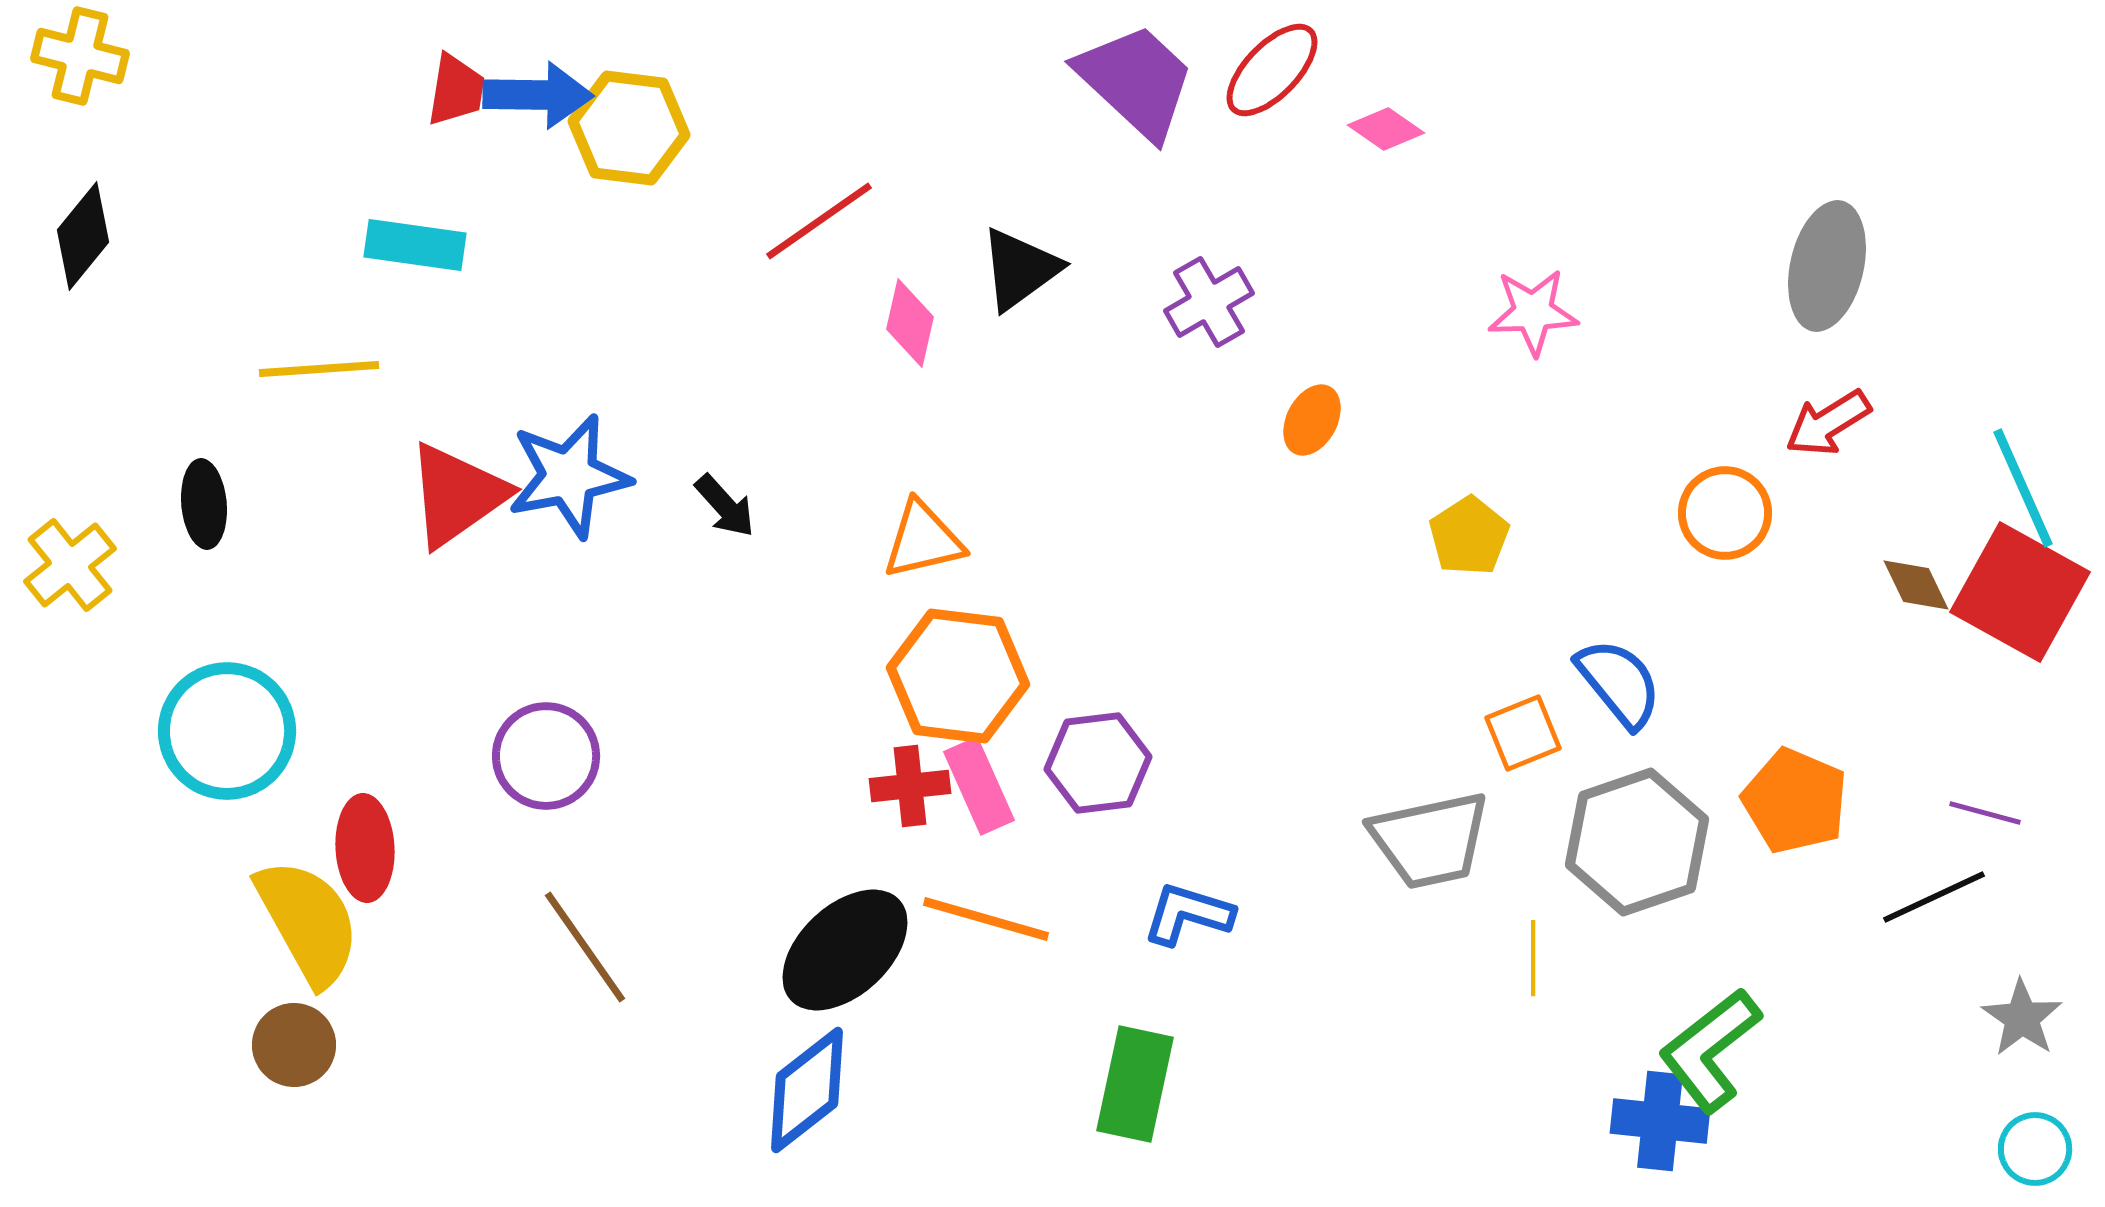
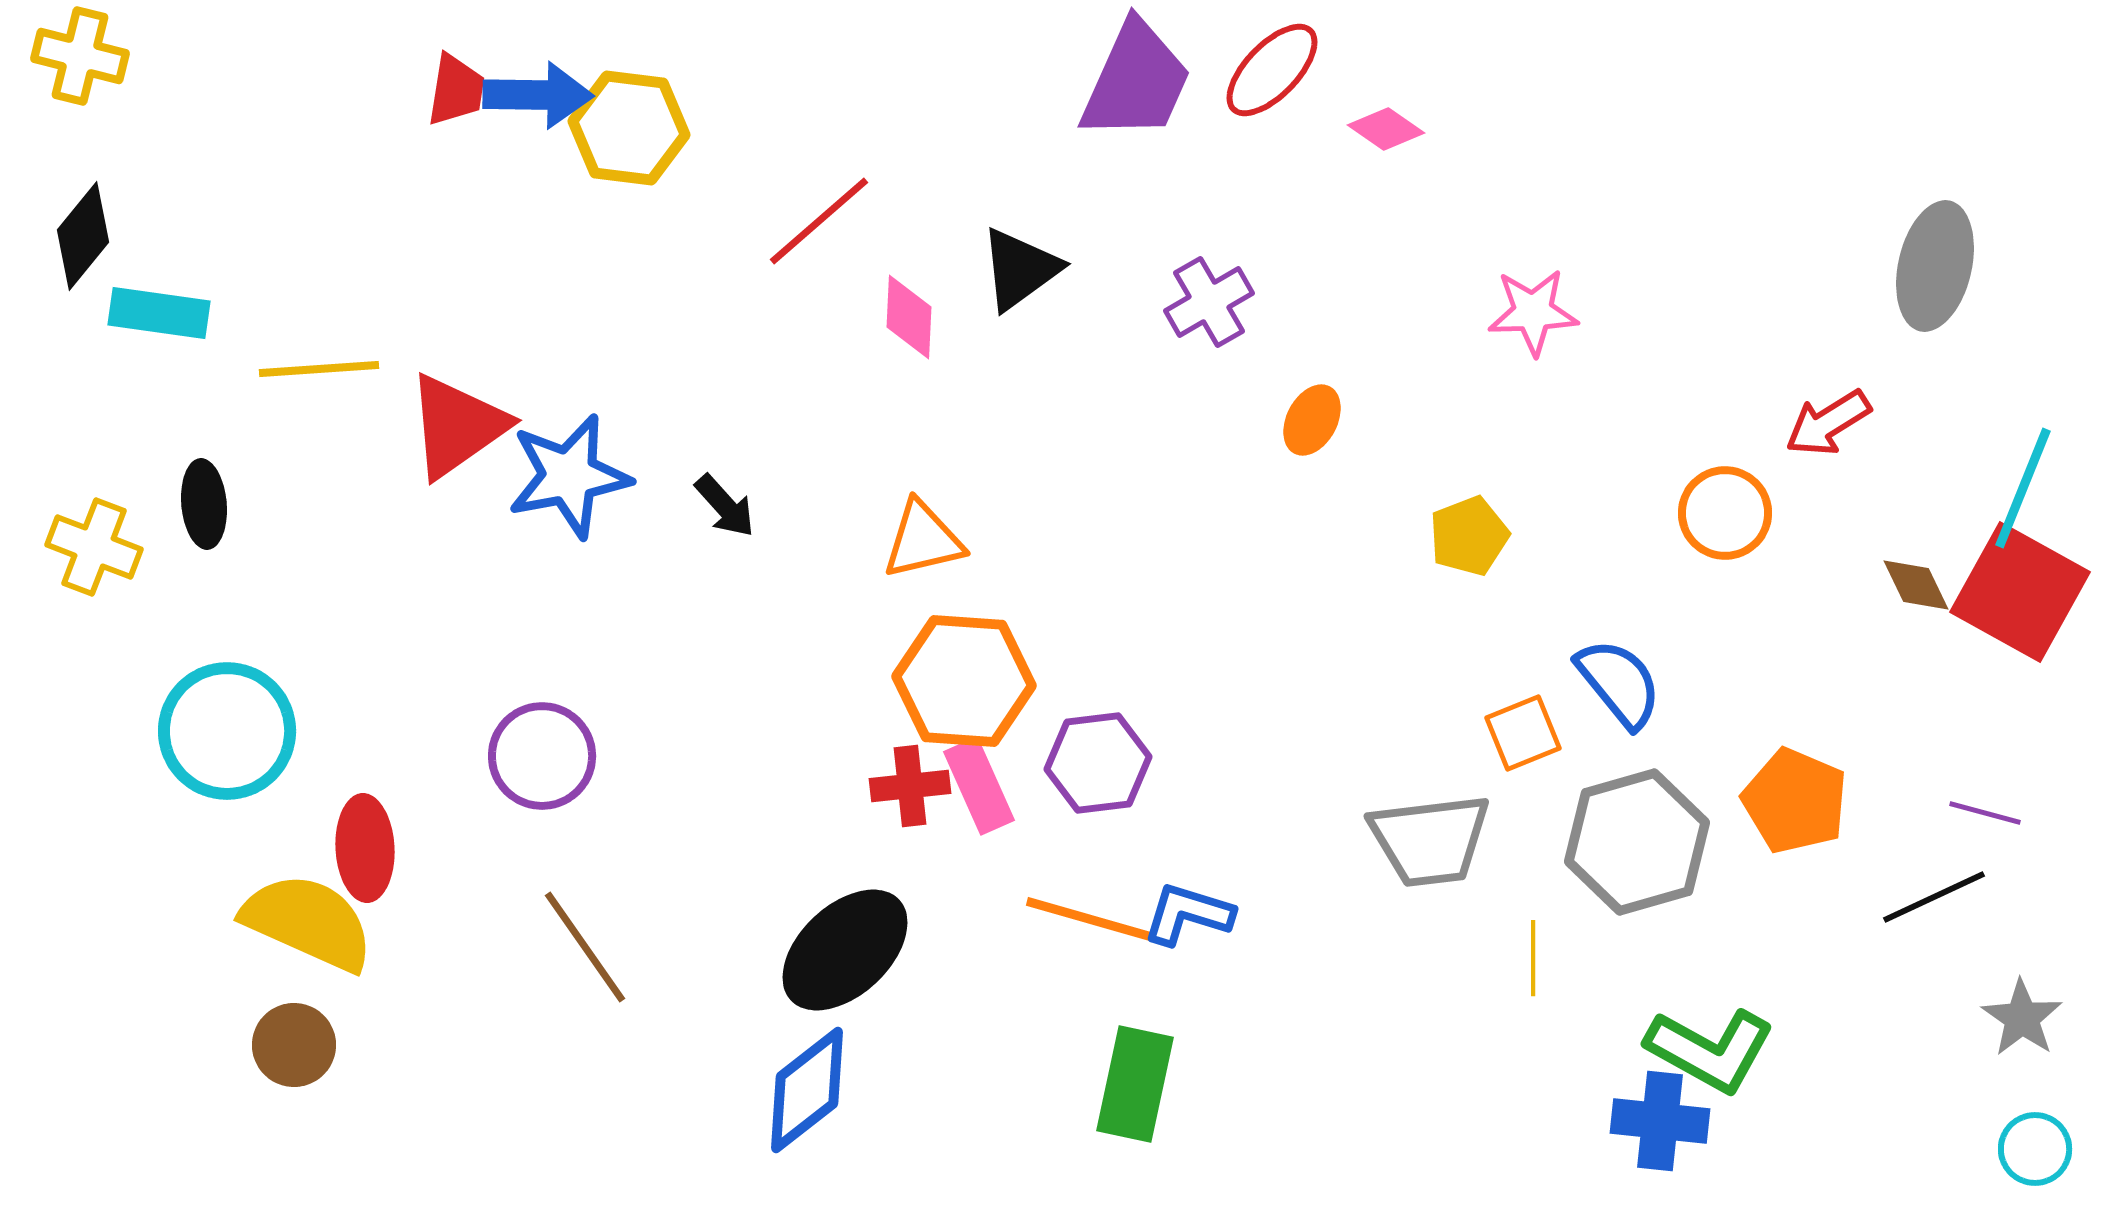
purple trapezoid at (1136, 81): rotated 71 degrees clockwise
red line at (819, 221): rotated 6 degrees counterclockwise
cyan rectangle at (415, 245): moved 256 px left, 68 px down
gray ellipse at (1827, 266): moved 108 px right
pink diamond at (910, 323): moved 1 px left, 6 px up; rotated 10 degrees counterclockwise
cyan line at (2023, 488): rotated 46 degrees clockwise
red triangle at (457, 495): moved 69 px up
yellow pentagon at (1469, 536): rotated 12 degrees clockwise
yellow cross at (70, 565): moved 24 px right, 18 px up; rotated 30 degrees counterclockwise
orange hexagon at (958, 676): moved 6 px right, 5 px down; rotated 3 degrees counterclockwise
purple circle at (546, 756): moved 4 px left
gray trapezoid at (1430, 840): rotated 5 degrees clockwise
gray hexagon at (1637, 842): rotated 3 degrees clockwise
orange line at (986, 919): moved 103 px right
yellow semicircle at (308, 922): rotated 37 degrees counterclockwise
green L-shape at (1710, 1050): rotated 113 degrees counterclockwise
